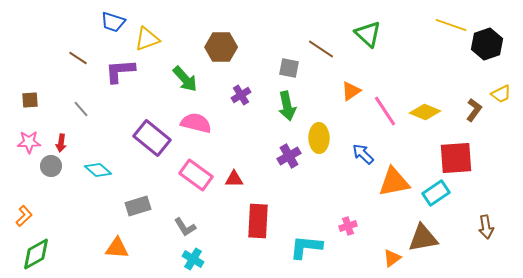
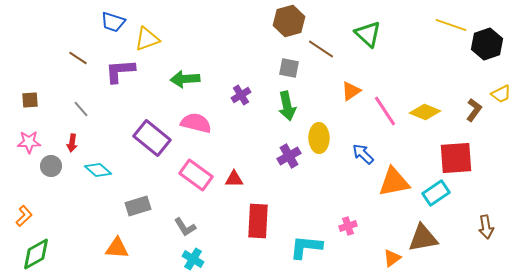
brown hexagon at (221, 47): moved 68 px right, 26 px up; rotated 16 degrees counterclockwise
green arrow at (185, 79): rotated 128 degrees clockwise
red arrow at (61, 143): moved 11 px right
